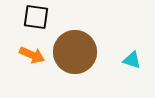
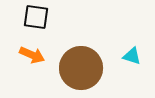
brown circle: moved 6 px right, 16 px down
cyan triangle: moved 4 px up
